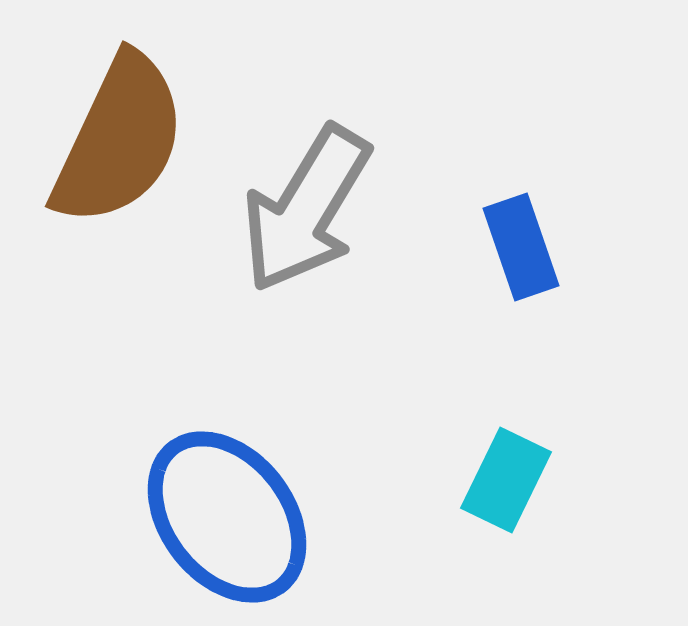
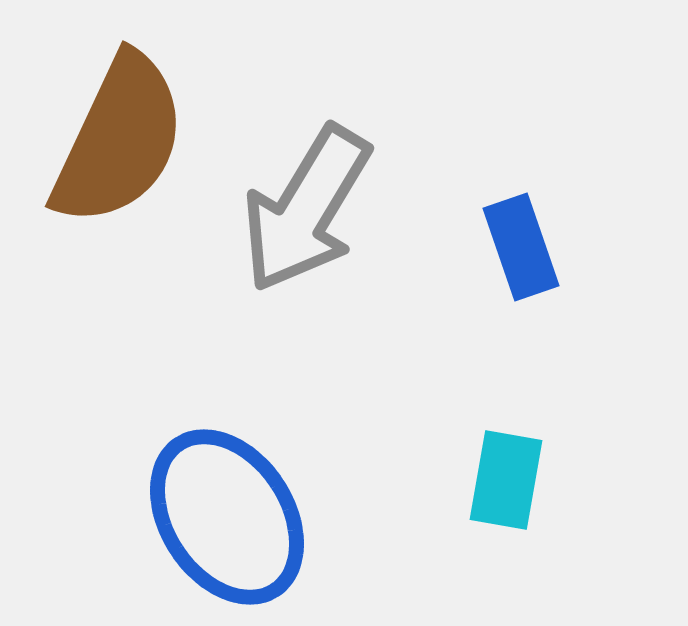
cyan rectangle: rotated 16 degrees counterclockwise
blue ellipse: rotated 5 degrees clockwise
